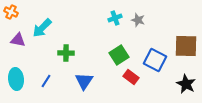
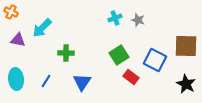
blue triangle: moved 2 px left, 1 px down
